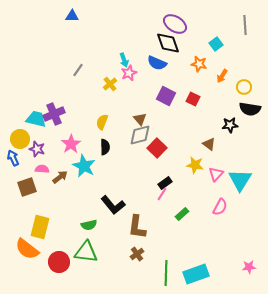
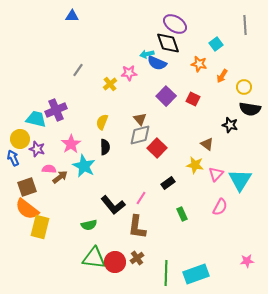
cyan arrow at (124, 60): moved 23 px right, 6 px up; rotated 96 degrees clockwise
pink star at (129, 73): rotated 21 degrees clockwise
purple square at (166, 96): rotated 18 degrees clockwise
purple cross at (54, 114): moved 2 px right, 4 px up
black star at (230, 125): rotated 21 degrees clockwise
brown triangle at (209, 144): moved 2 px left
pink semicircle at (42, 169): moved 7 px right
black rectangle at (165, 183): moved 3 px right
pink line at (162, 194): moved 21 px left, 4 px down
green rectangle at (182, 214): rotated 72 degrees counterclockwise
orange semicircle at (27, 249): moved 40 px up
green triangle at (86, 252): moved 8 px right, 6 px down
brown cross at (137, 254): moved 4 px down
red circle at (59, 262): moved 56 px right
pink star at (249, 267): moved 2 px left, 6 px up
